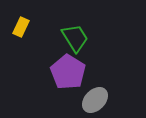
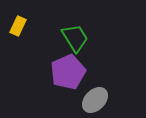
yellow rectangle: moved 3 px left, 1 px up
purple pentagon: rotated 16 degrees clockwise
